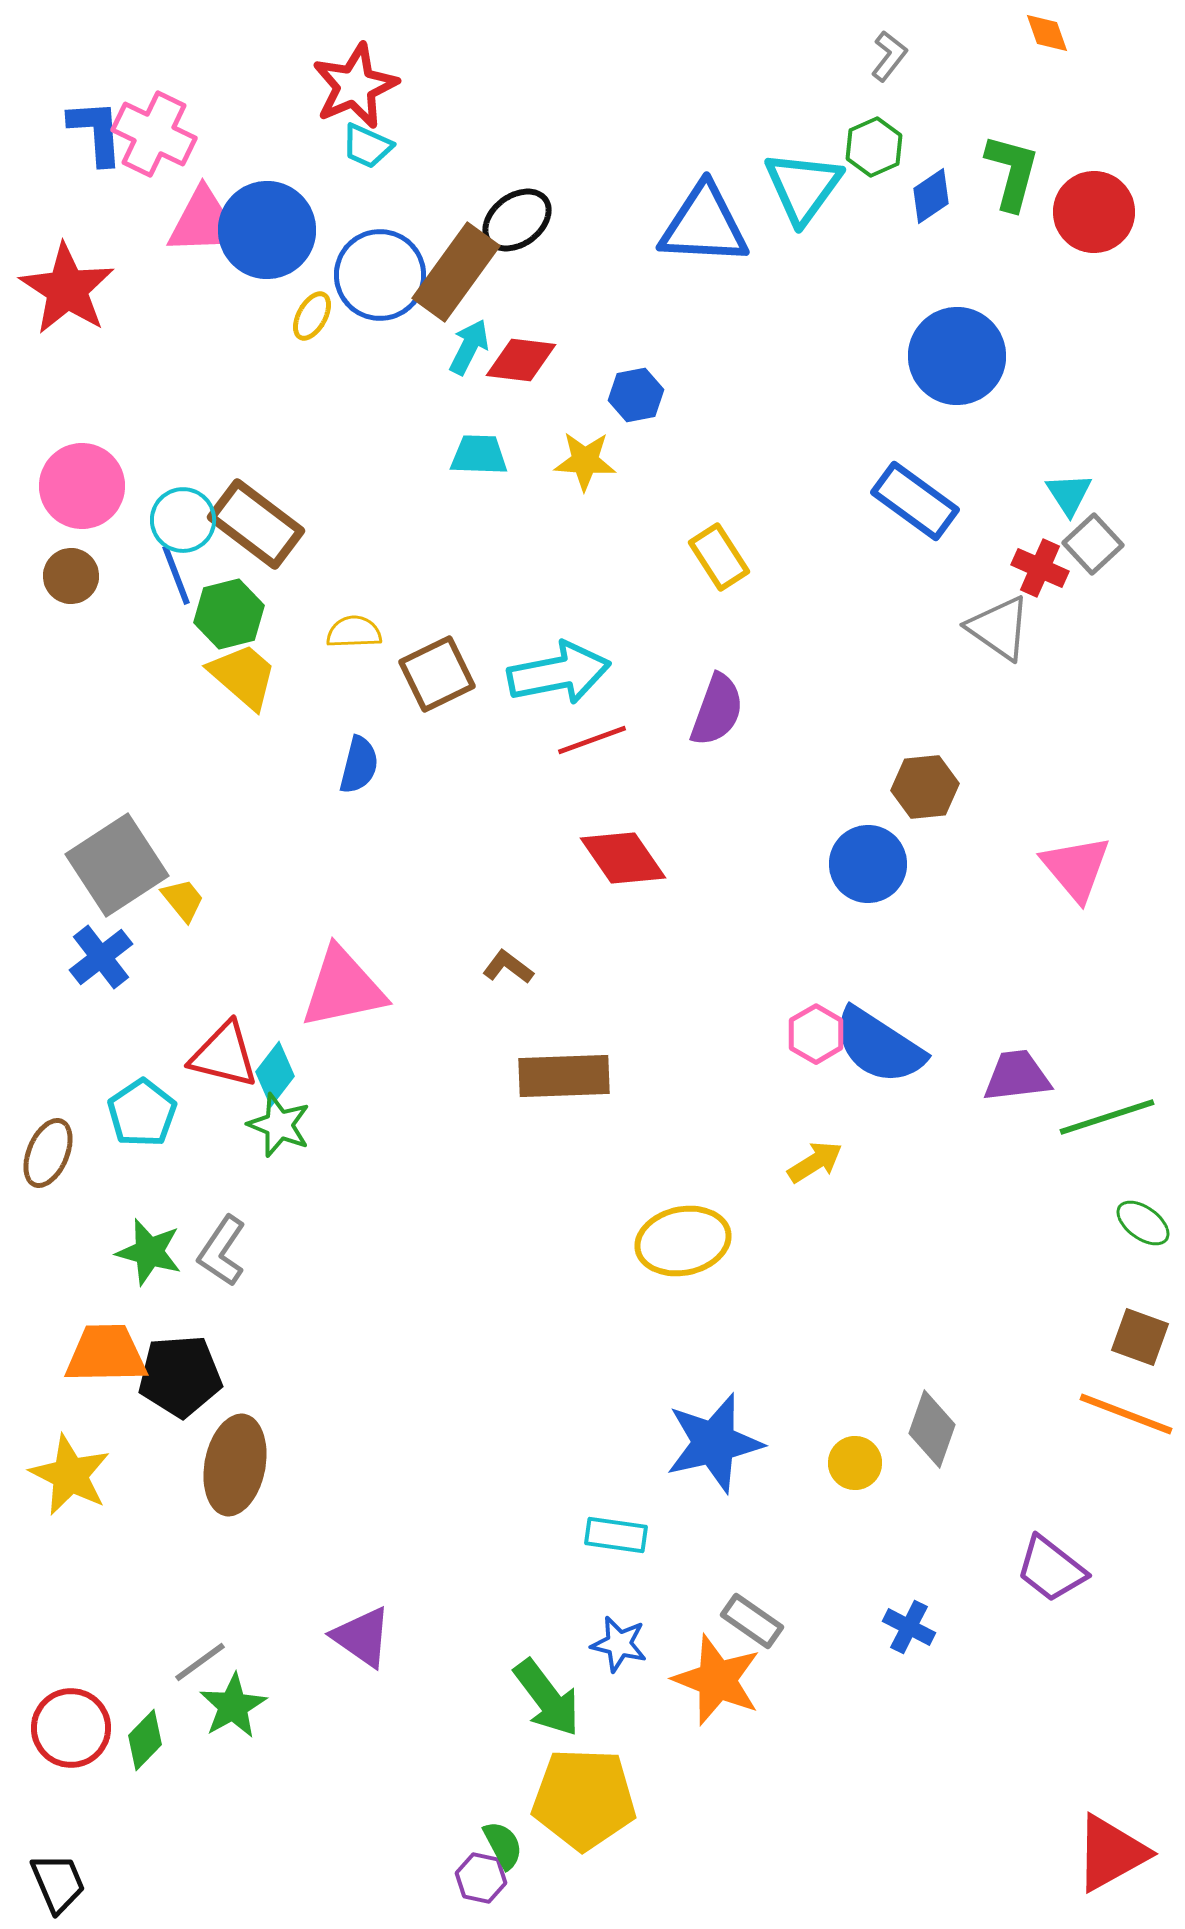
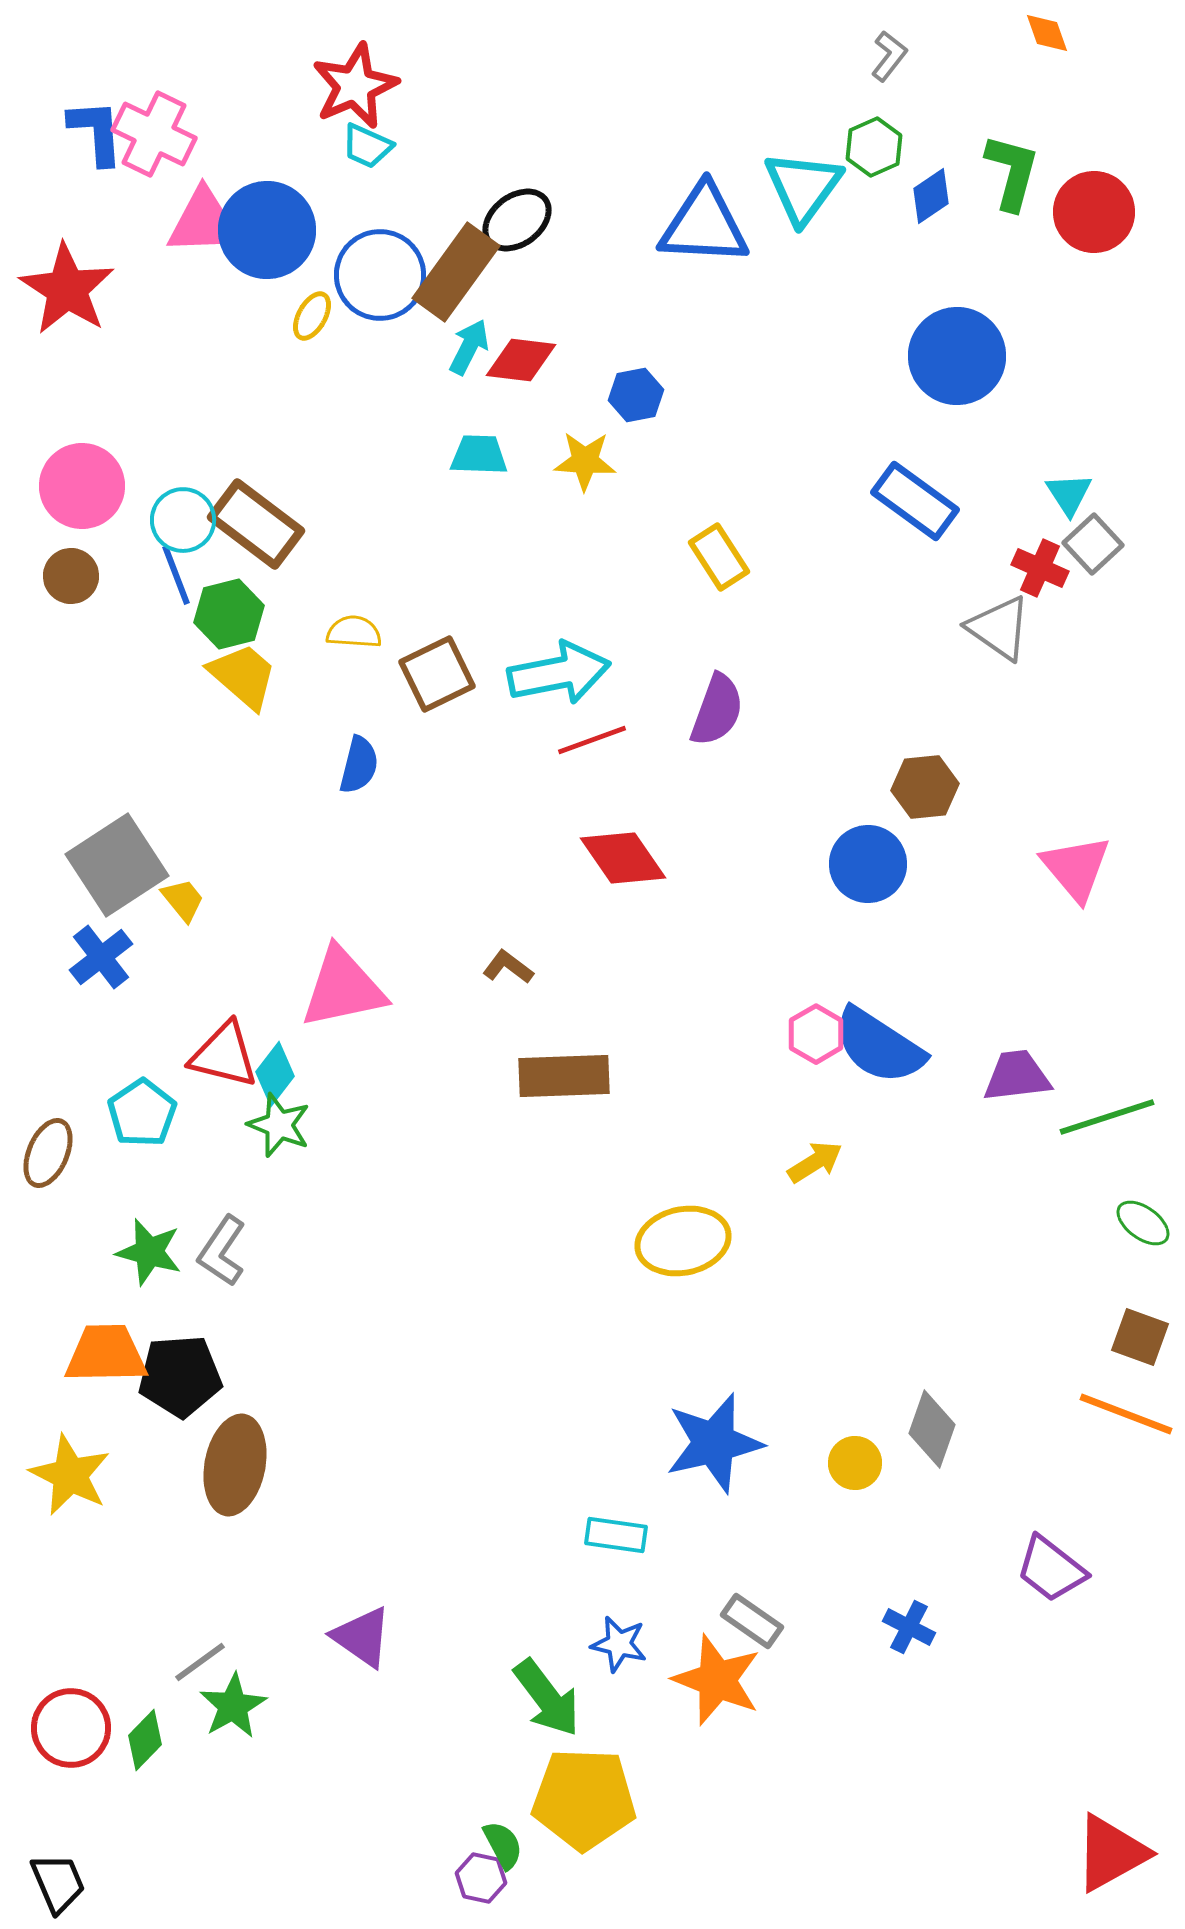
yellow semicircle at (354, 632): rotated 6 degrees clockwise
